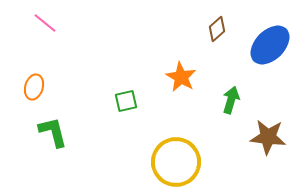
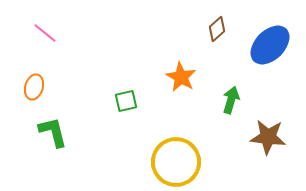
pink line: moved 10 px down
